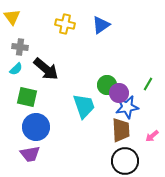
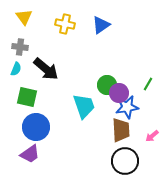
yellow triangle: moved 12 px right
cyan semicircle: rotated 24 degrees counterclockwise
purple trapezoid: rotated 25 degrees counterclockwise
